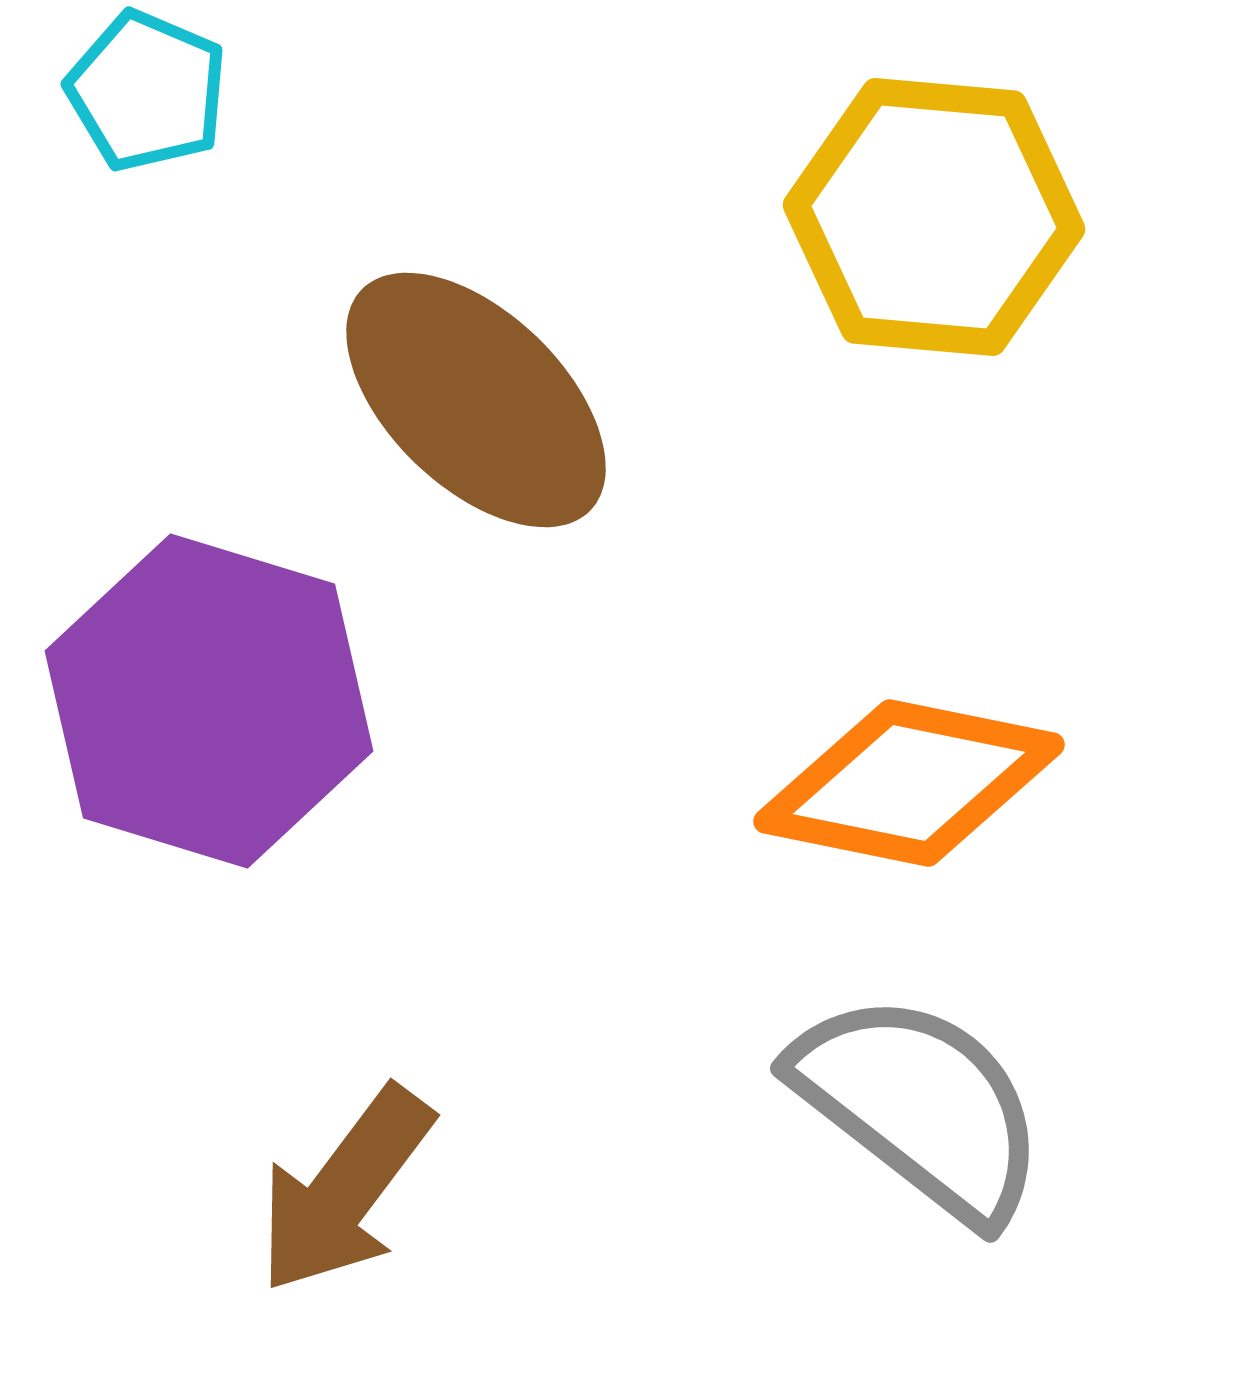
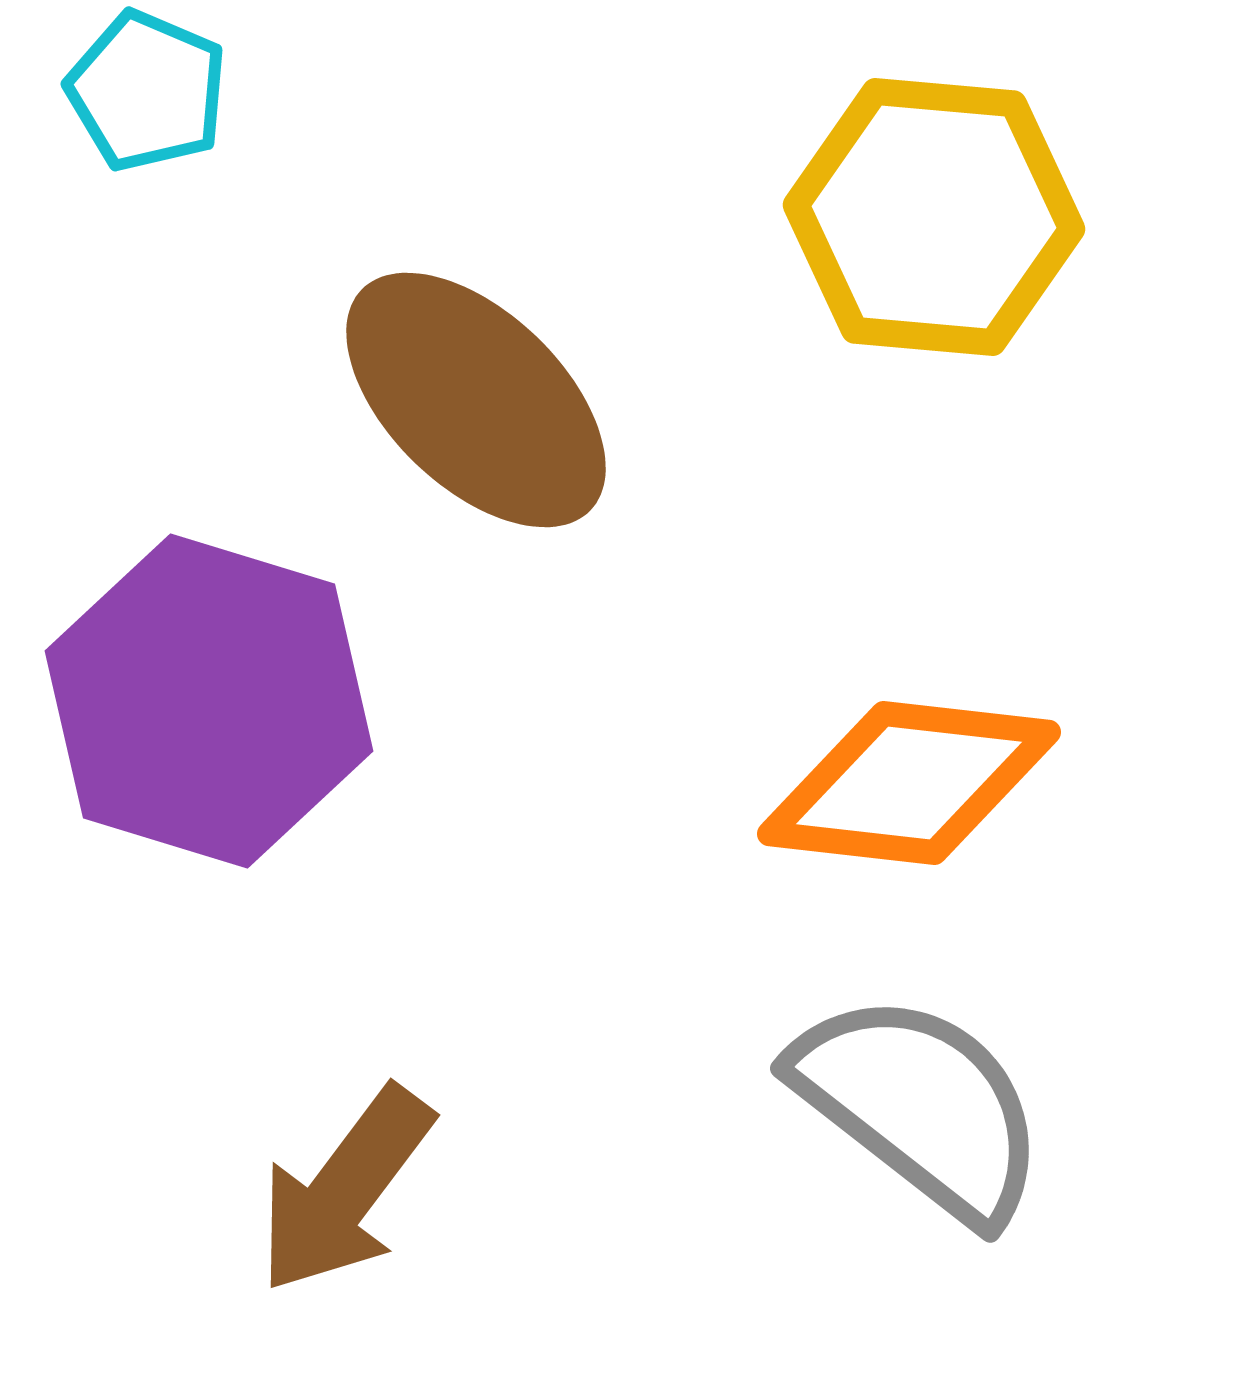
orange diamond: rotated 5 degrees counterclockwise
